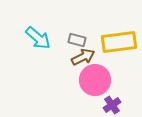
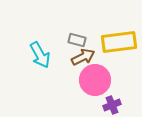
cyan arrow: moved 2 px right, 17 px down; rotated 20 degrees clockwise
purple cross: rotated 12 degrees clockwise
